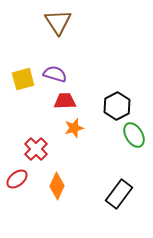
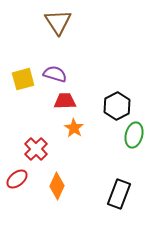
orange star: rotated 24 degrees counterclockwise
green ellipse: rotated 45 degrees clockwise
black rectangle: rotated 16 degrees counterclockwise
